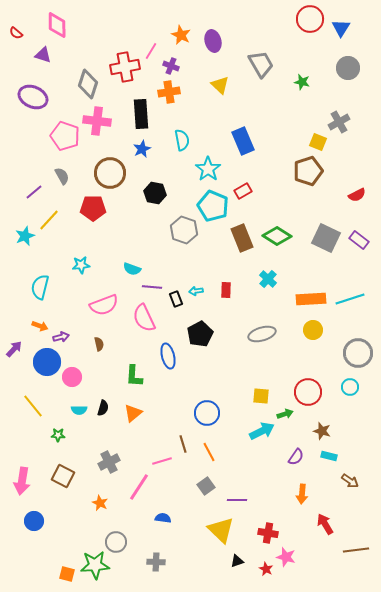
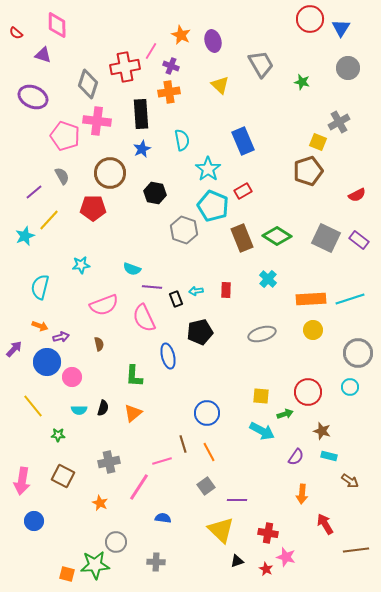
black pentagon at (200, 334): moved 2 px up; rotated 15 degrees clockwise
cyan arrow at (262, 431): rotated 55 degrees clockwise
gray cross at (109, 462): rotated 15 degrees clockwise
